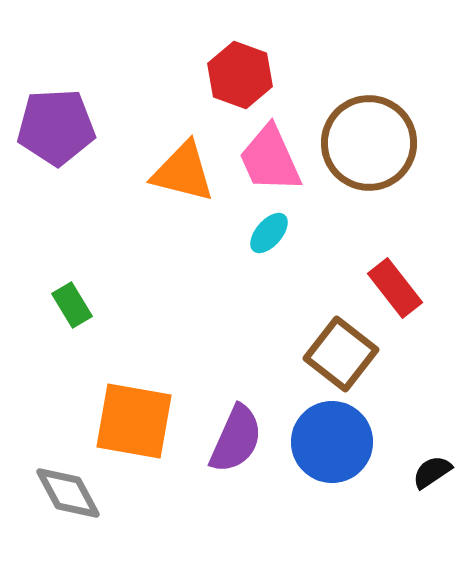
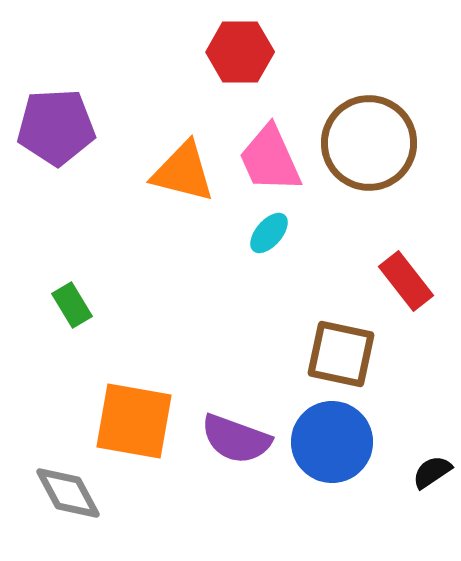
red hexagon: moved 23 px up; rotated 20 degrees counterclockwise
red rectangle: moved 11 px right, 7 px up
brown square: rotated 26 degrees counterclockwise
purple semicircle: rotated 86 degrees clockwise
